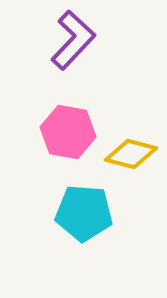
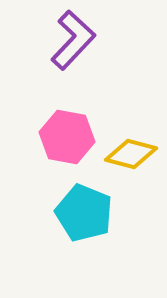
pink hexagon: moved 1 px left, 5 px down
cyan pentagon: rotated 18 degrees clockwise
